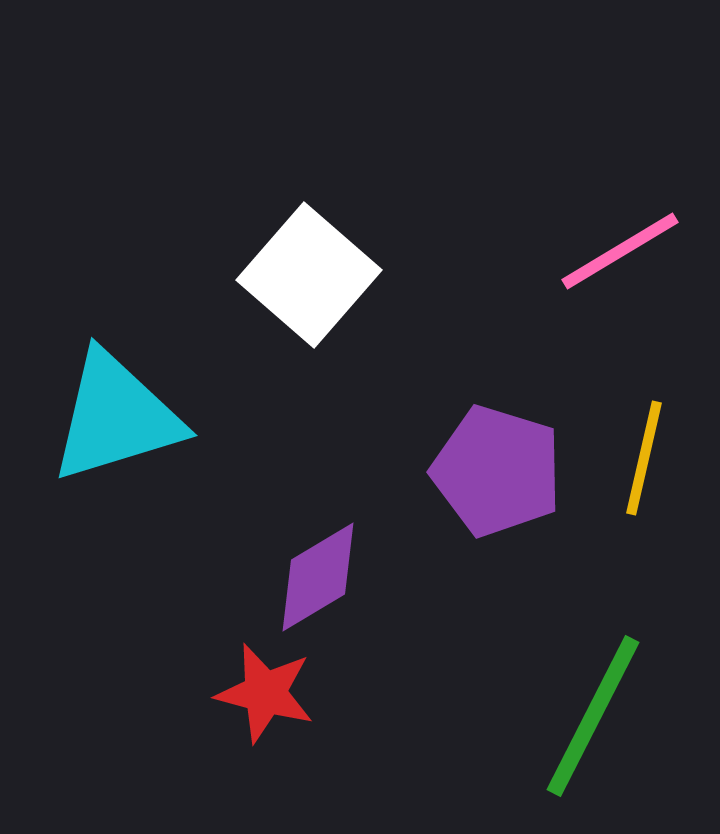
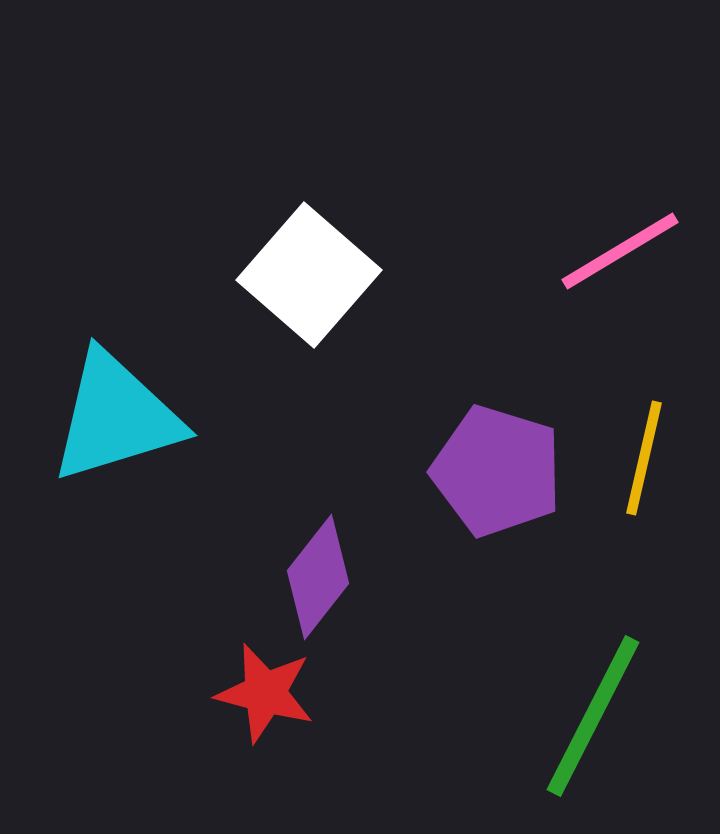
purple diamond: rotated 21 degrees counterclockwise
